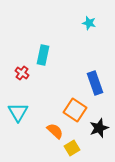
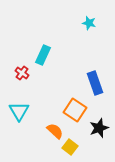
cyan rectangle: rotated 12 degrees clockwise
cyan triangle: moved 1 px right, 1 px up
yellow square: moved 2 px left, 1 px up; rotated 21 degrees counterclockwise
